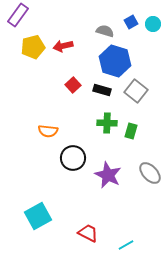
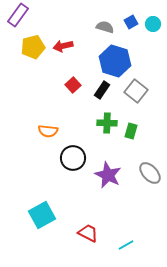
gray semicircle: moved 4 px up
black rectangle: rotated 72 degrees counterclockwise
cyan square: moved 4 px right, 1 px up
